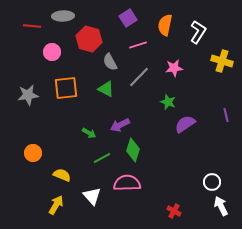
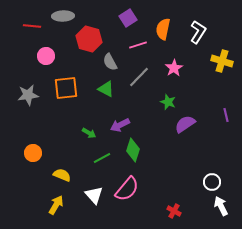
orange semicircle: moved 2 px left, 4 px down
pink circle: moved 6 px left, 4 px down
pink star: rotated 24 degrees counterclockwise
pink semicircle: moved 6 px down; rotated 132 degrees clockwise
white triangle: moved 2 px right, 1 px up
